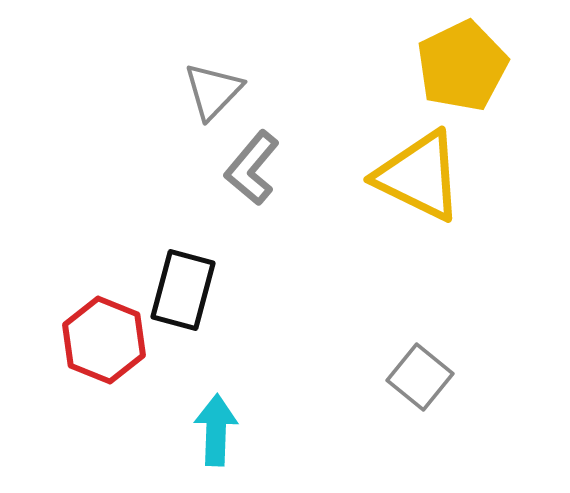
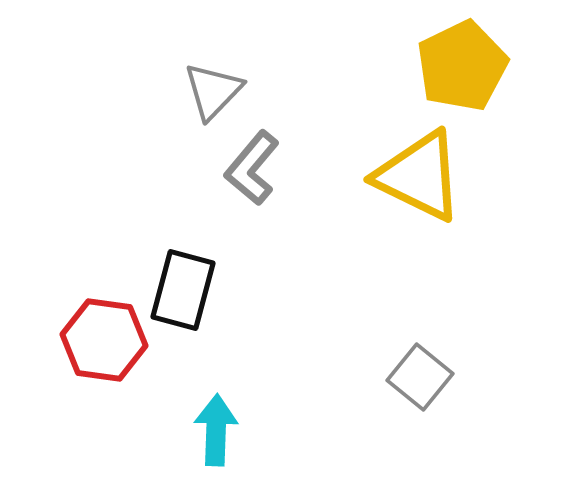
red hexagon: rotated 14 degrees counterclockwise
